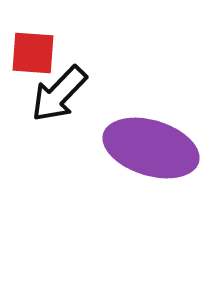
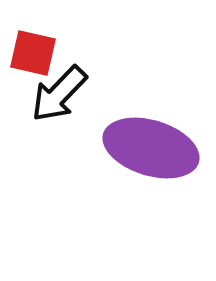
red square: rotated 9 degrees clockwise
